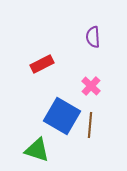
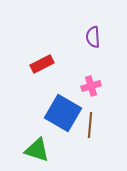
pink cross: rotated 30 degrees clockwise
blue square: moved 1 px right, 3 px up
